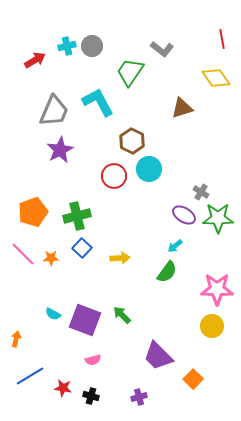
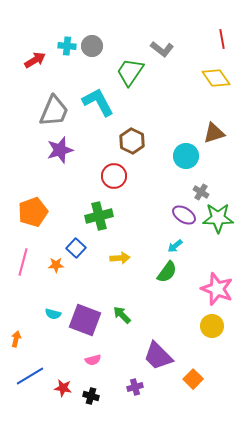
cyan cross: rotated 18 degrees clockwise
brown triangle: moved 32 px right, 25 px down
purple star: rotated 12 degrees clockwise
cyan circle: moved 37 px right, 13 px up
green cross: moved 22 px right
blue square: moved 6 px left
pink line: moved 8 px down; rotated 60 degrees clockwise
orange star: moved 5 px right, 7 px down
pink star: rotated 20 degrees clockwise
cyan semicircle: rotated 14 degrees counterclockwise
purple cross: moved 4 px left, 10 px up
